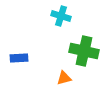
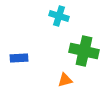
cyan cross: moved 2 px left
orange triangle: moved 1 px right, 2 px down
